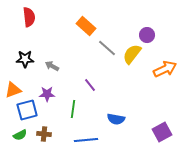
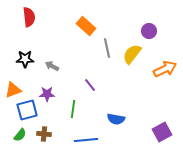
purple circle: moved 2 px right, 4 px up
gray line: rotated 36 degrees clockwise
green semicircle: rotated 24 degrees counterclockwise
